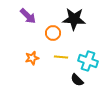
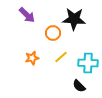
purple arrow: moved 1 px left, 1 px up
yellow line: rotated 48 degrees counterclockwise
cyan cross: moved 2 px down; rotated 18 degrees counterclockwise
black semicircle: moved 2 px right, 6 px down
